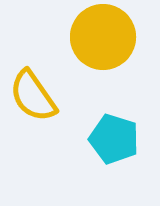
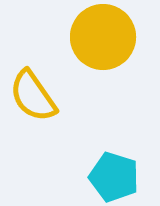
cyan pentagon: moved 38 px down
